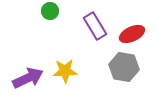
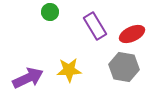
green circle: moved 1 px down
yellow star: moved 4 px right, 1 px up
